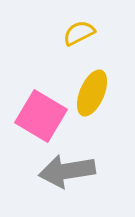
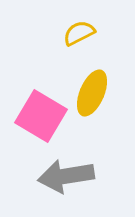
gray arrow: moved 1 px left, 5 px down
